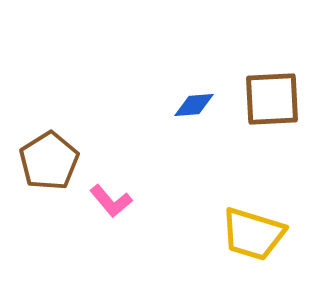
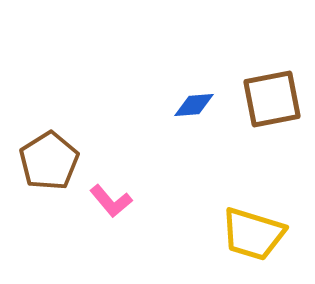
brown square: rotated 8 degrees counterclockwise
